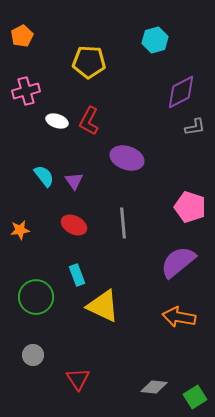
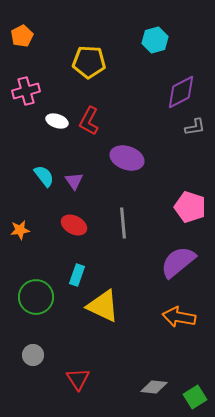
cyan rectangle: rotated 40 degrees clockwise
